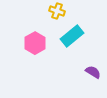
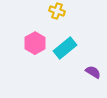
cyan rectangle: moved 7 px left, 12 px down
